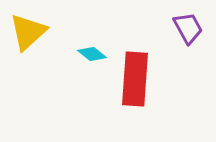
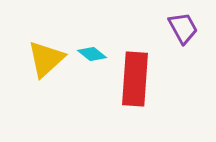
purple trapezoid: moved 5 px left
yellow triangle: moved 18 px right, 27 px down
